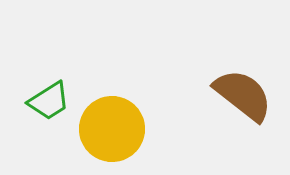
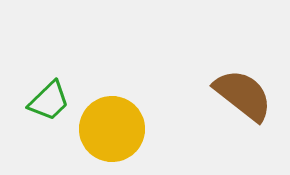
green trapezoid: rotated 12 degrees counterclockwise
